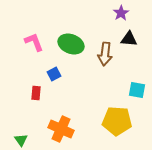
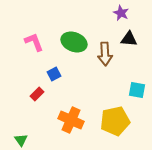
purple star: rotated 14 degrees counterclockwise
green ellipse: moved 3 px right, 2 px up
brown arrow: rotated 10 degrees counterclockwise
red rectangle: moved 1 px right, 1 px down; rotated 40 degrees clockwise
yellow pentagon: moved 2 px left; rotated 16 degrees counterclockwise
orange cross: moved 10 px right, 9 px up
